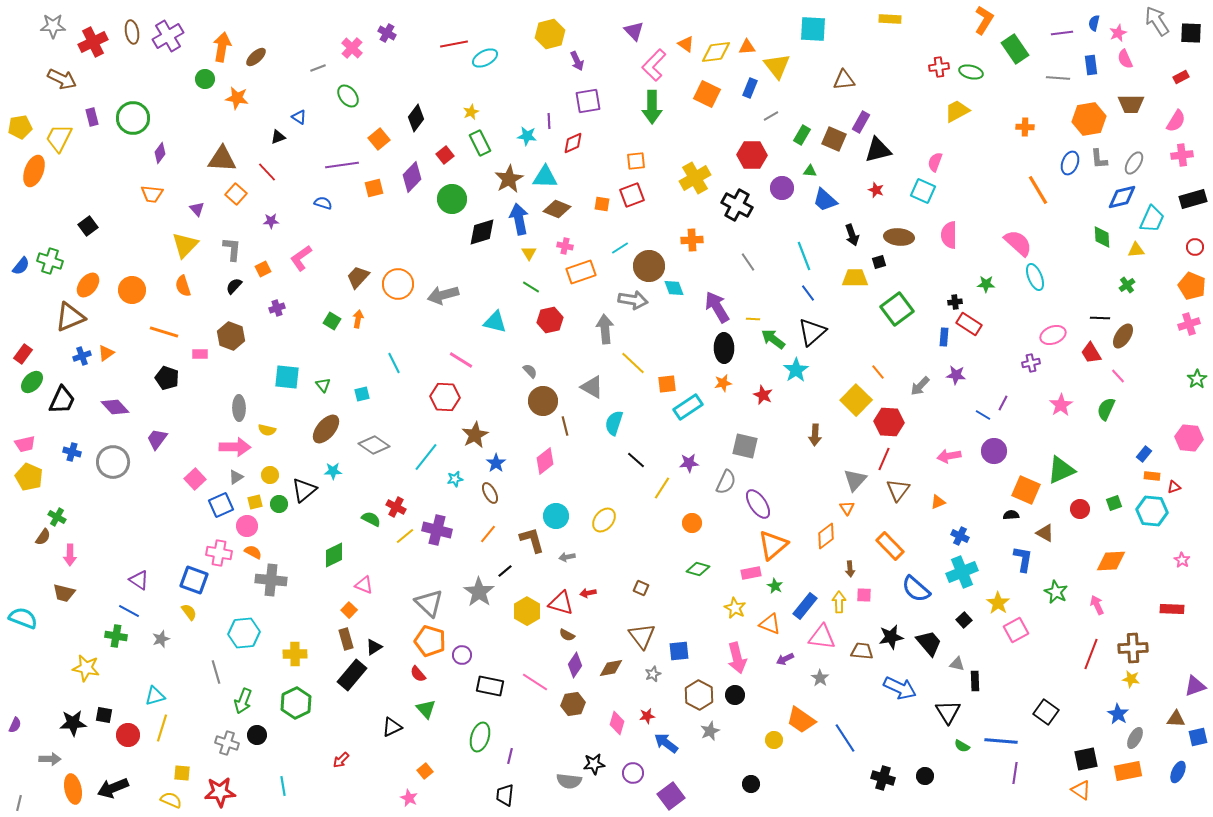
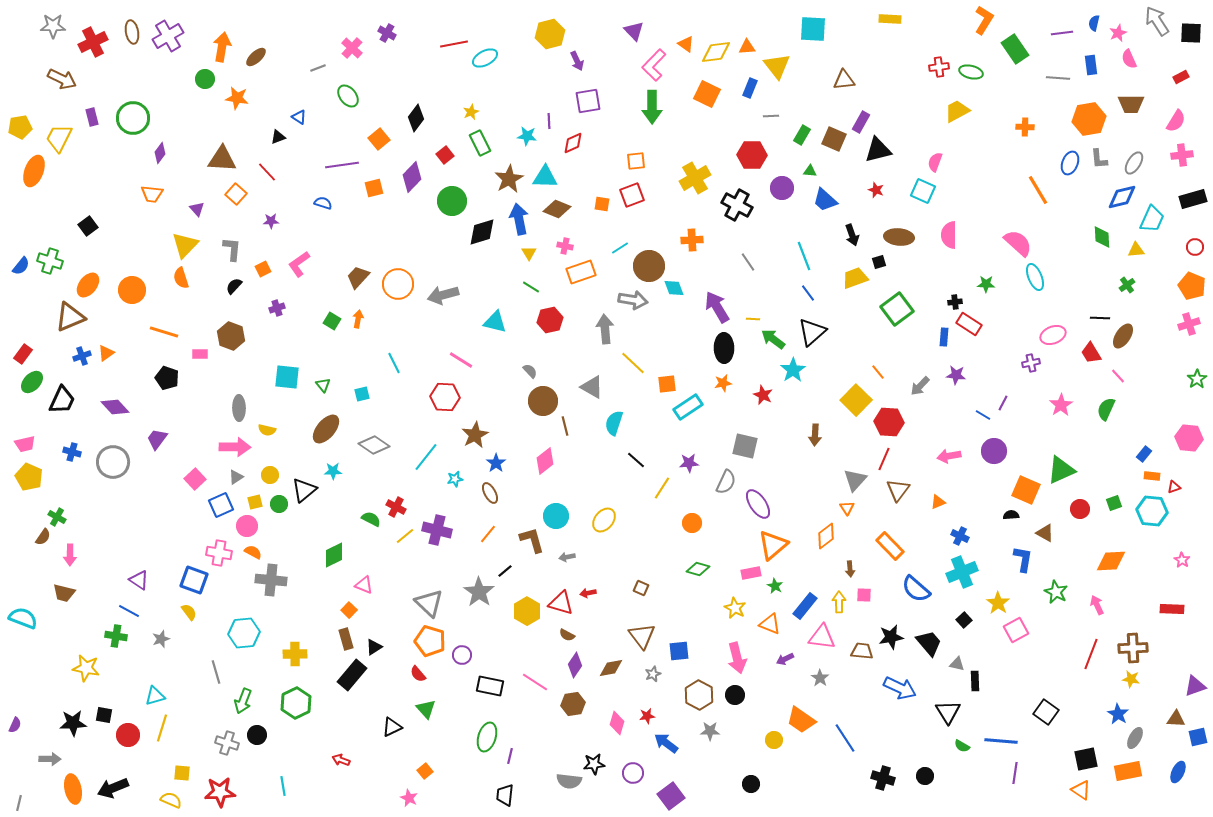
pink semicircle at (1125, 59): moved 4 px right
gray line at (771, 116): rotated 28 degrees clockwise
green circle at (452, 199): moved 2 px down
pink L-shape at (301, 258): moved 2 px left, 6 px down
yellow trapezoid at (855, 278): rotated 20 degrees counterclockwise
orange semicircle at (183, 286): moved 2 px left, 8 px up
cyan star at (796, 370): moved 3 px left
gray star at (710, 731): rotated 24 degrees clockwise
green ellipse at (480, 737): moved 7 px right
red arrow at (341, 760): rotated 66 degrees clockwise
